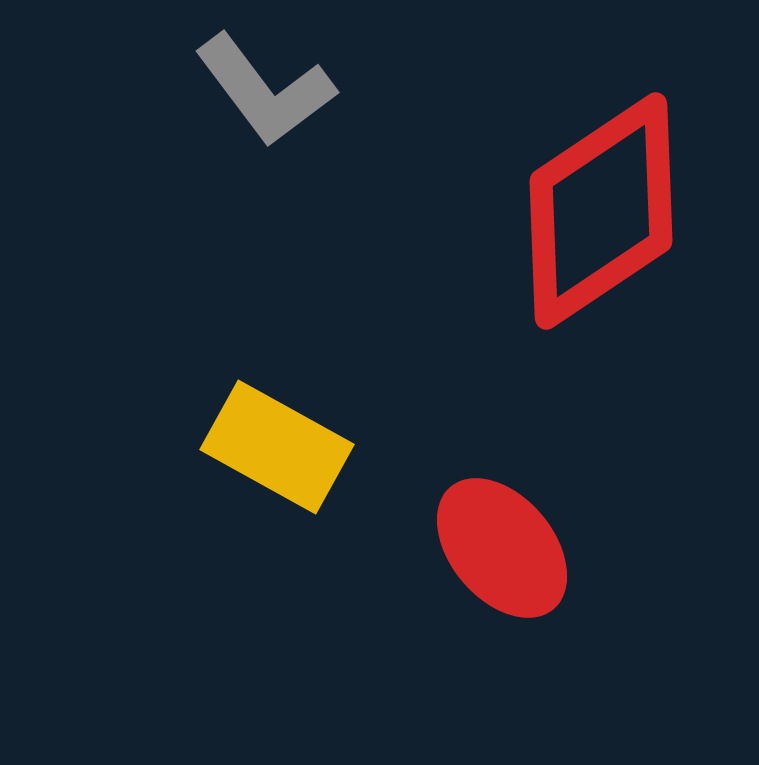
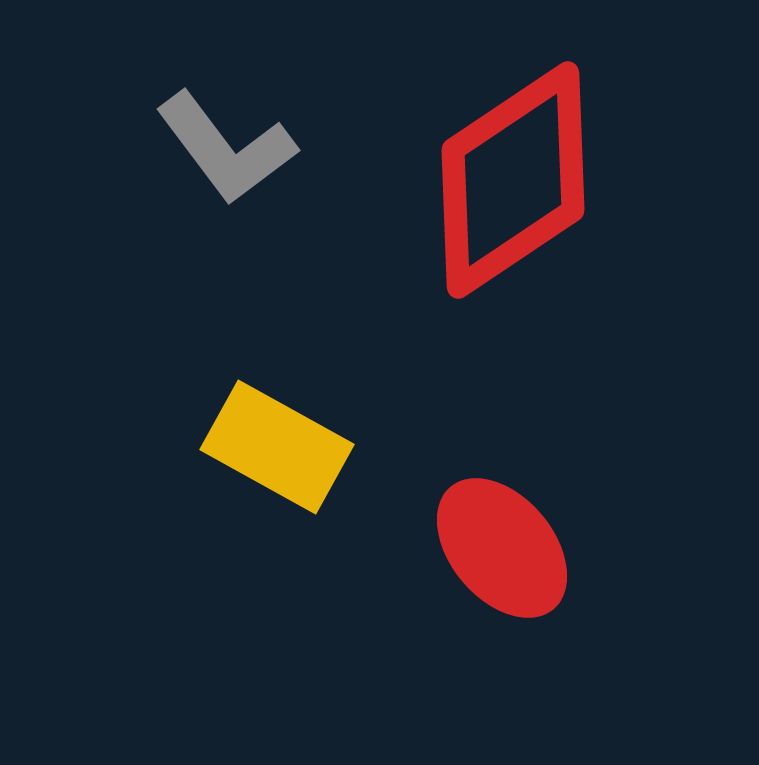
gray L-shape: moved 39 px left, 58 px down
red diamond: moved 88 px left, 31 px up
